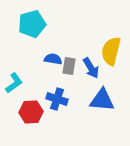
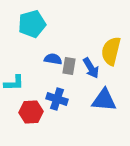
cyan L-shape: rotated 35 degrees clockwise
blue triangle: moved 2 px right
